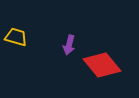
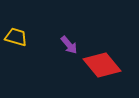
purple arrow: rotated 54 degrees counterclockwise
